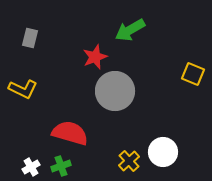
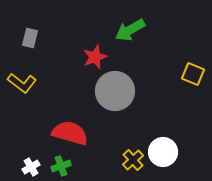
yellow L-shape: moved 1 px left, 6 px up; rotated 12 degrees clockwise
yellow cross: moved 4 px right, 1 px up
